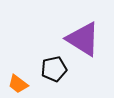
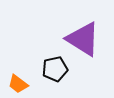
black pentagon: moved 1 px right
